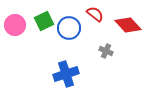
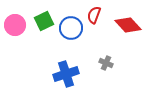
red semicircle: moved 1 px left, 1 px down; rotated 108 degrees counterclockwise
blue circle: moved 2 px right
gray cross: moved 12 px down
